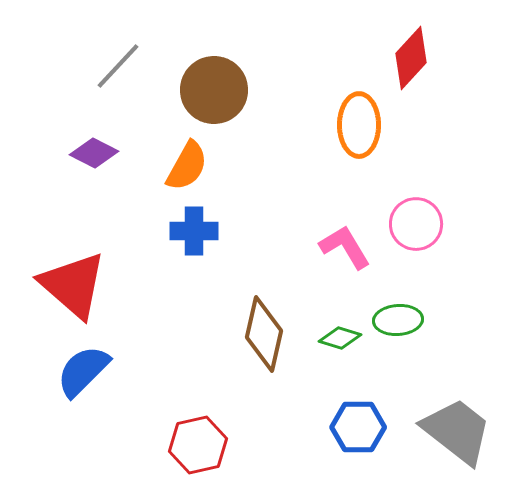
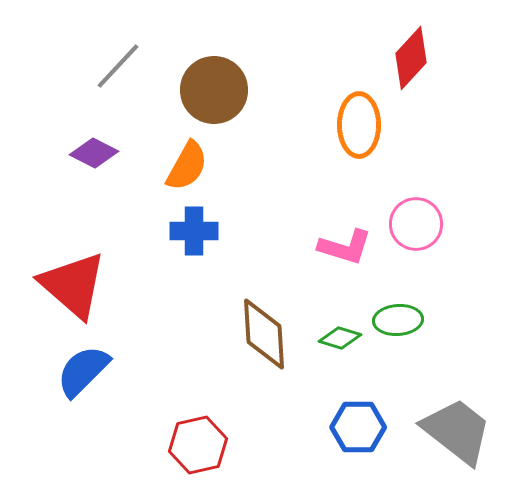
pink L-shape: rotated 138 degrees clockwise
brown diamond: rotated 16 degrees counterclockwise
